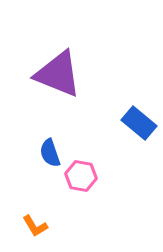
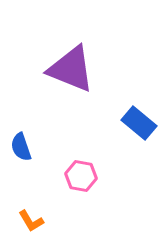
purple triangle: moved 13 px right, 5 px up
blue semicircle: moved 29 px left, 6 px up
orange L-shape: moved 4 px left, 5 px up
